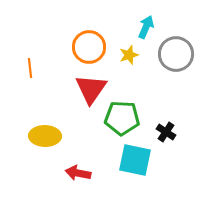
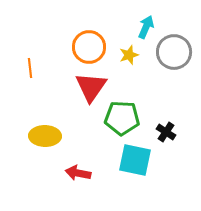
gray circle: moved 2 px left, 2 px up
red triangle: moved 2 px up
